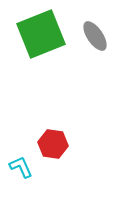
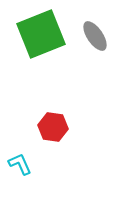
red hexagon: moved 17 px up
cyan L-shape: moved 1 px left, 3 px up
